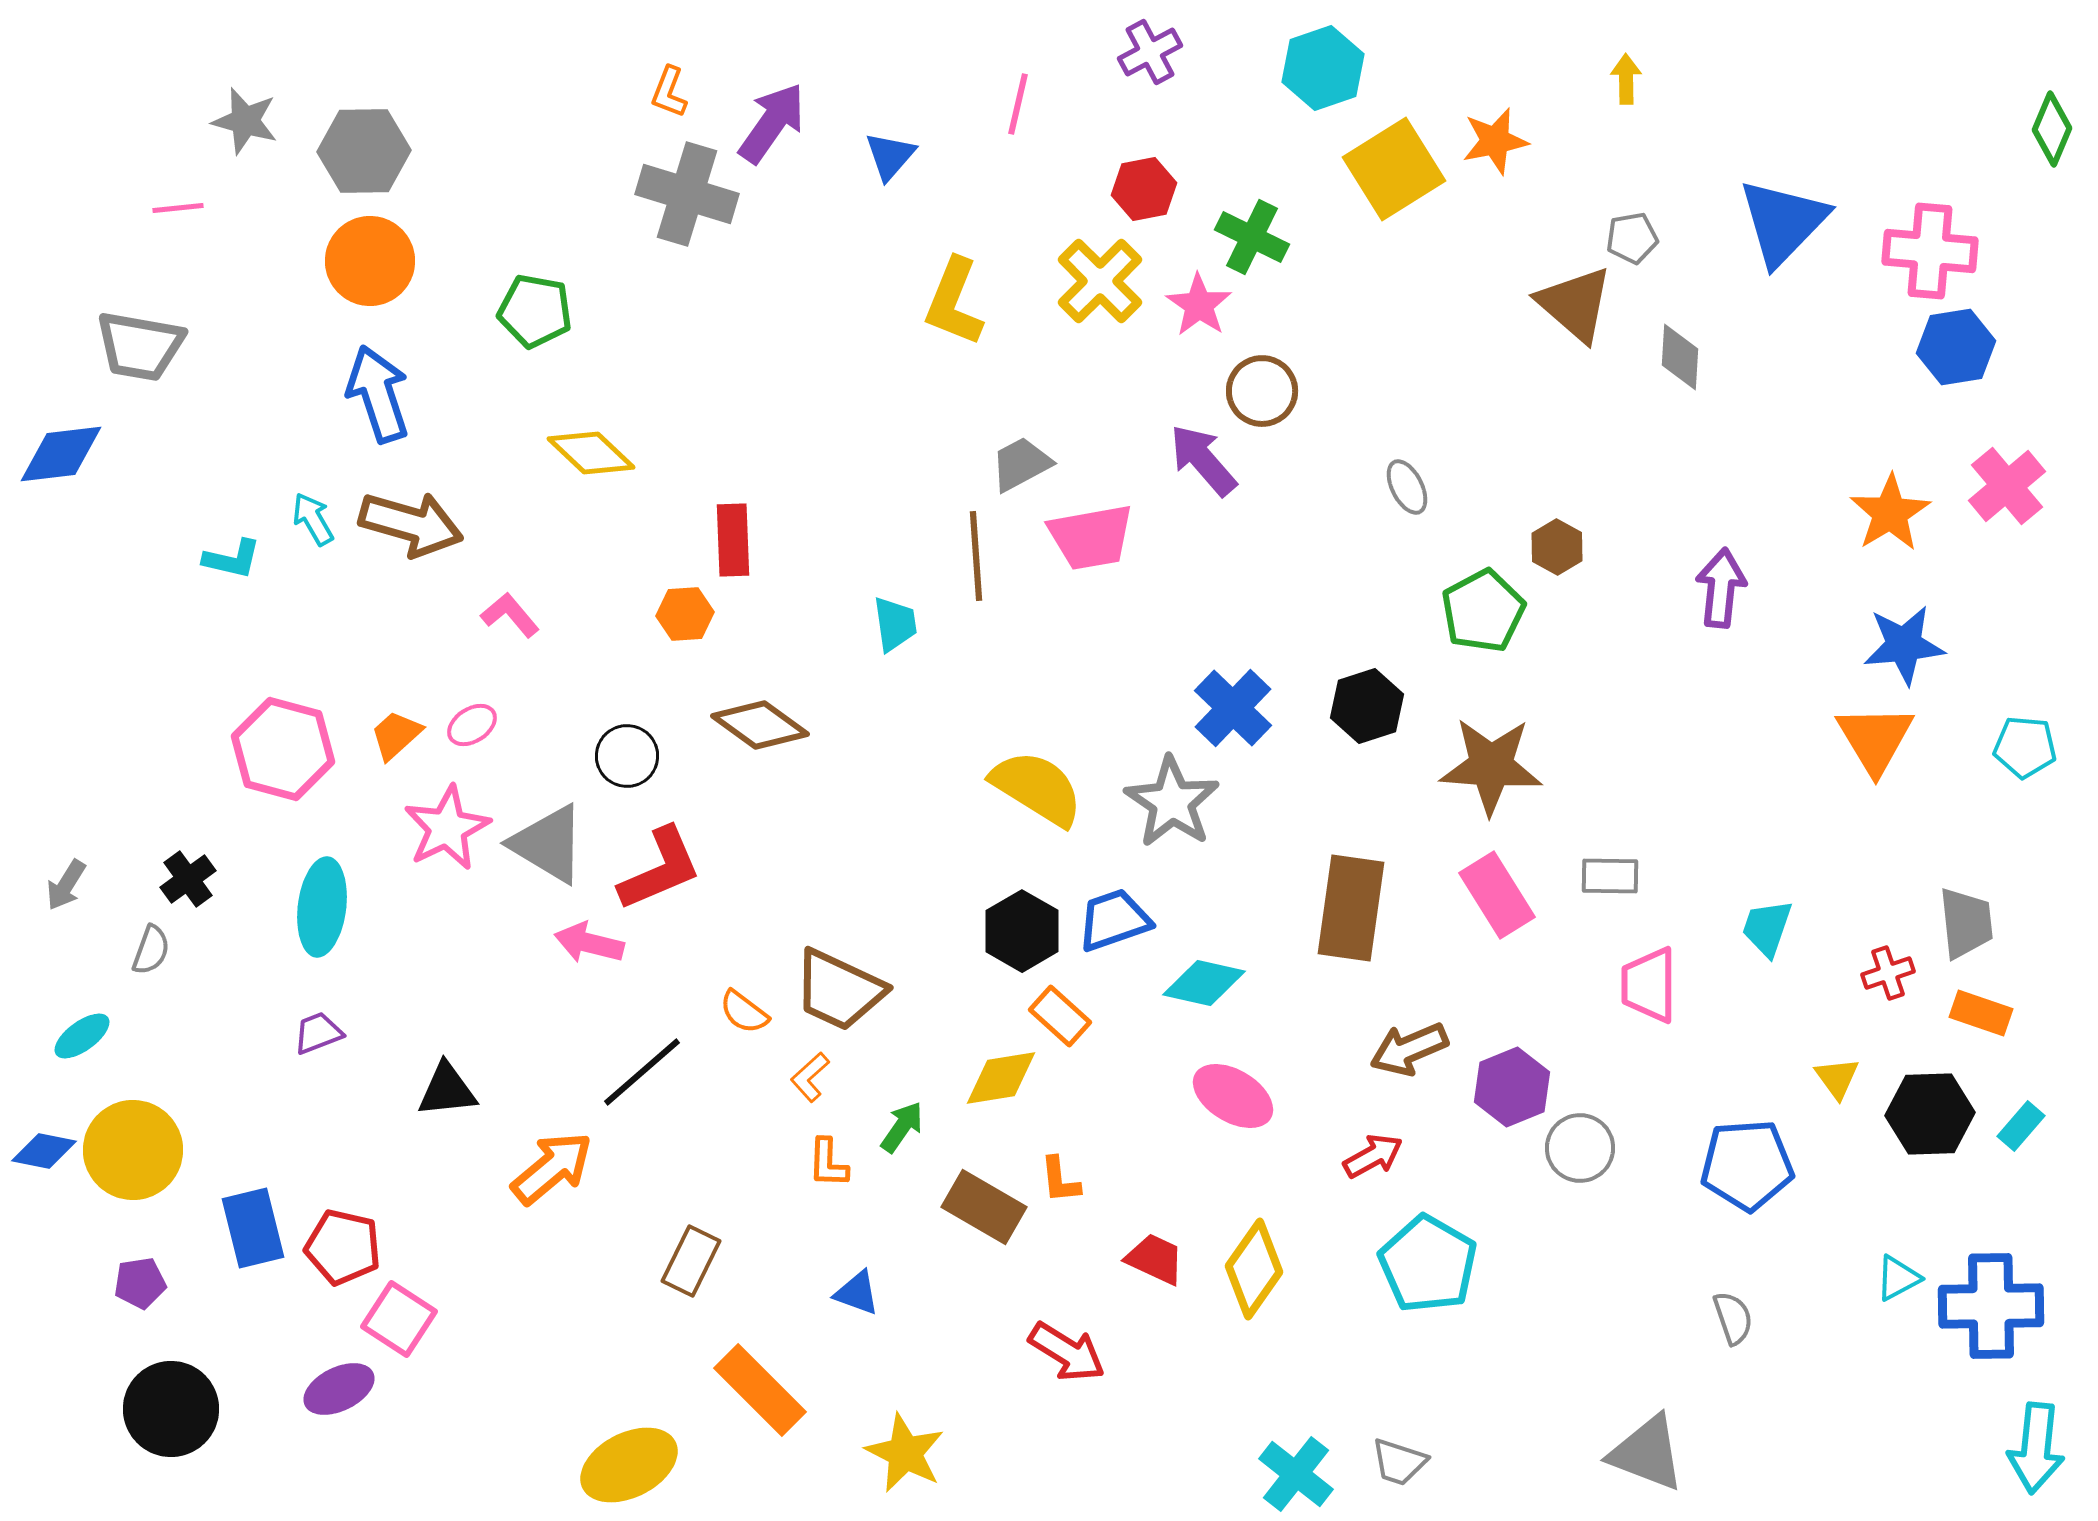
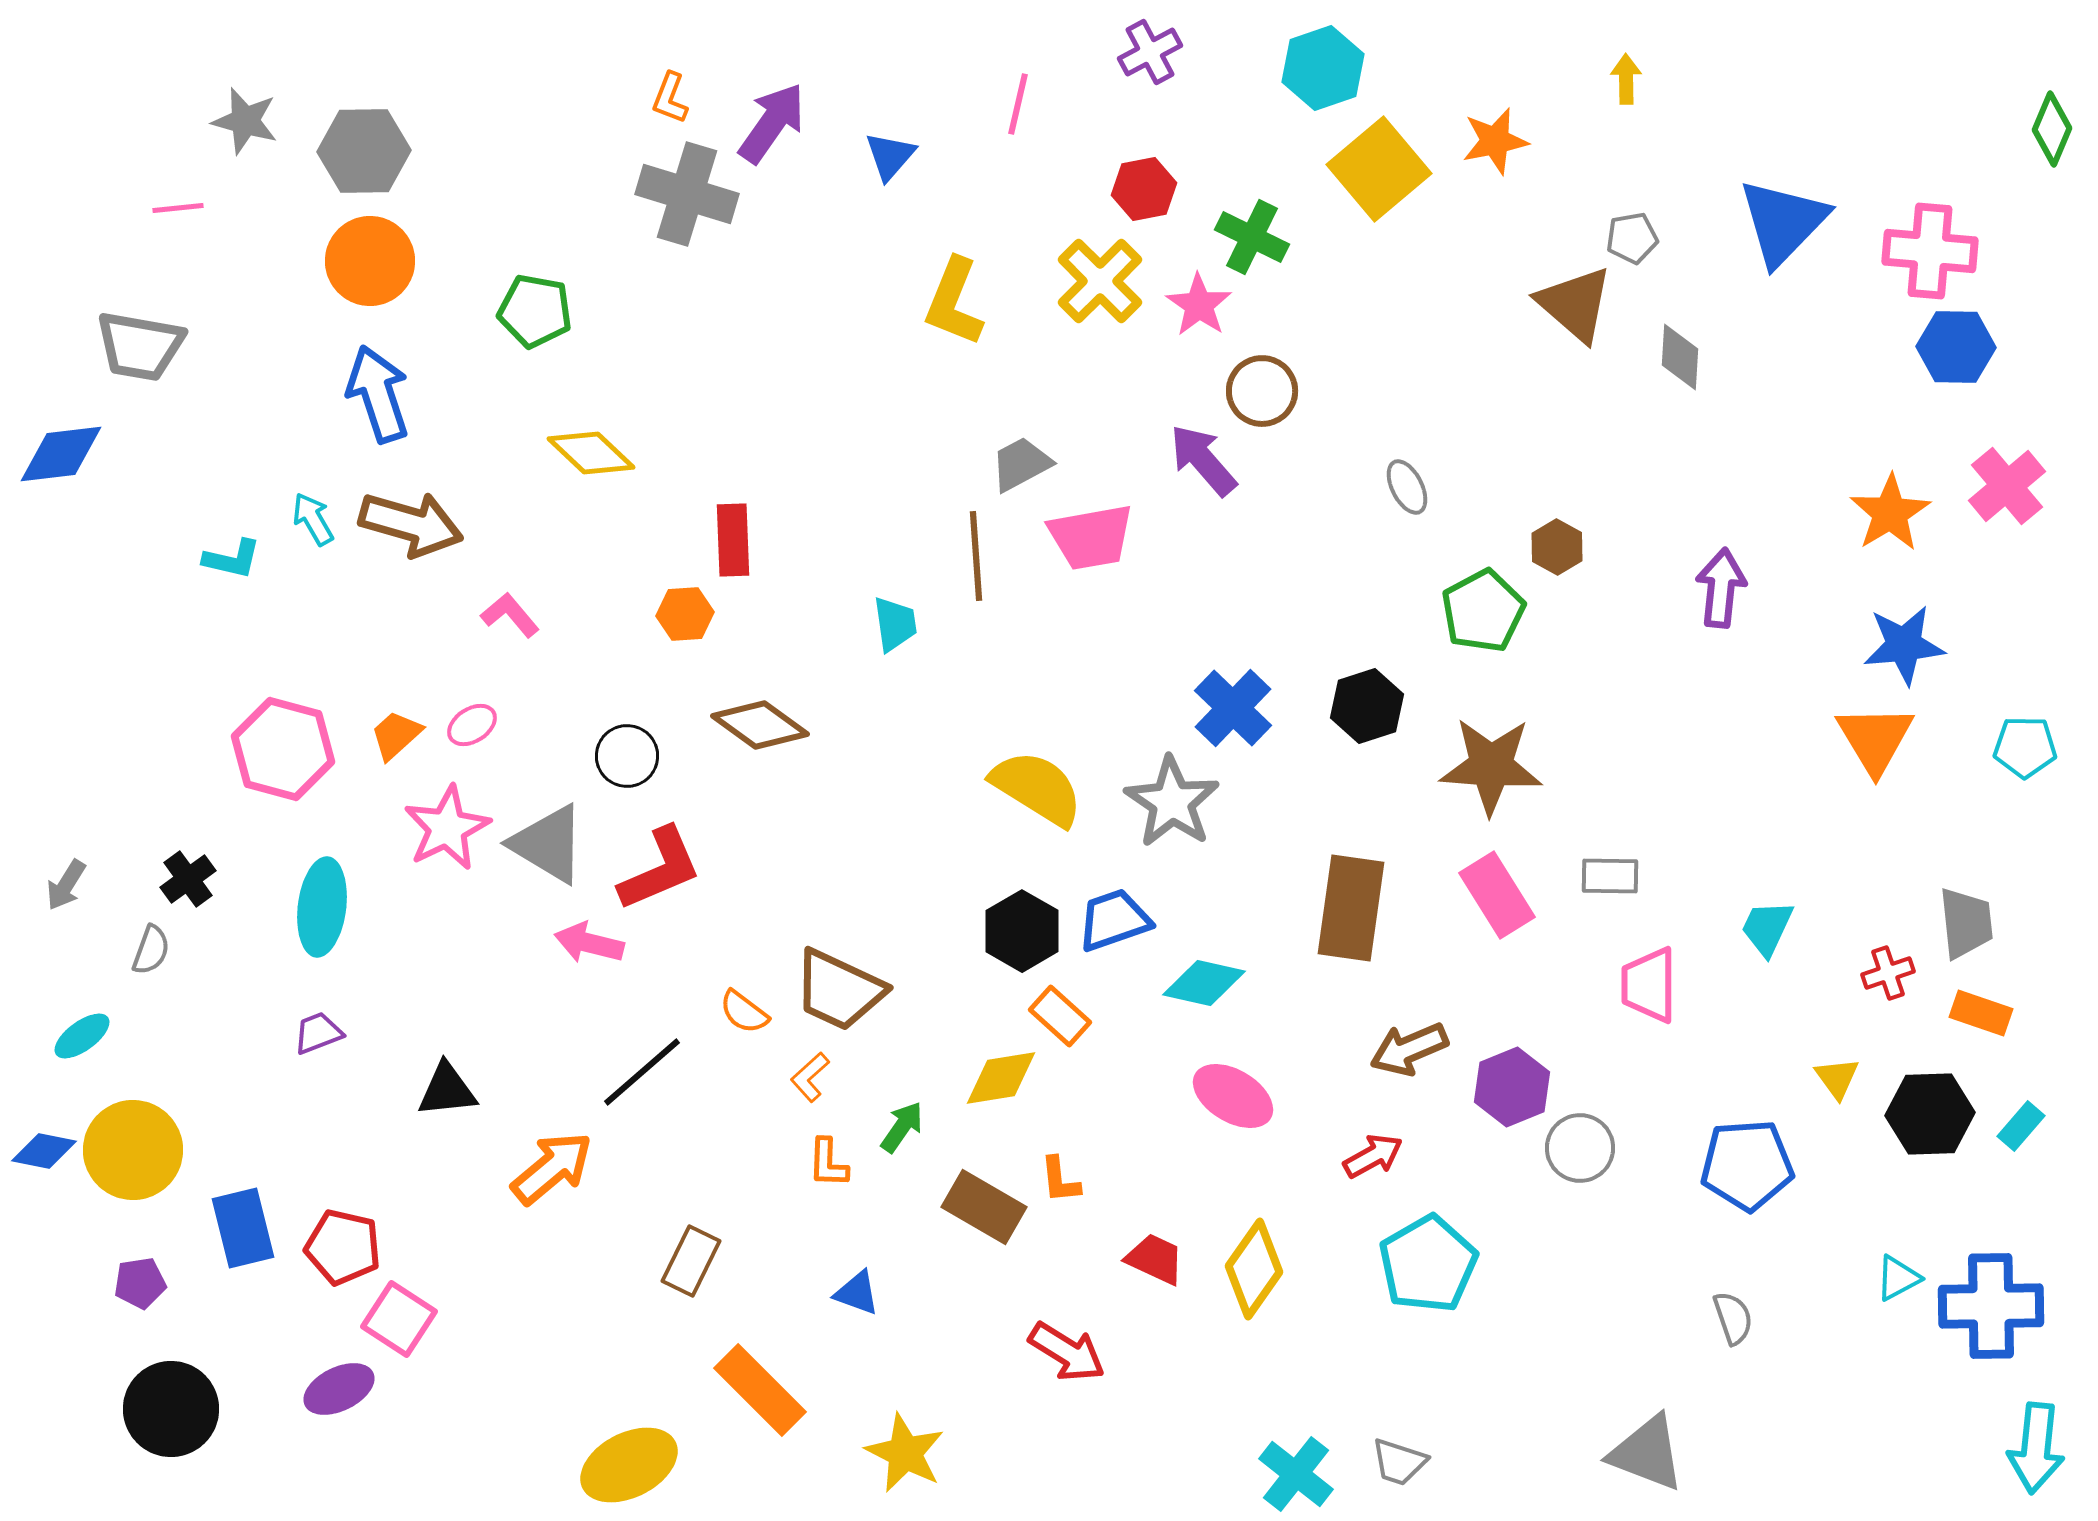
orange L-shape at (669, 92): moved 1 px right, 6 px down
yellow square at (1394, 169): moved 15 px left; rotated 8 degrees counterclockwise
blue hexagon at (1956, 347): rotated 10 degrees clockwise
cyan pentagon at (2025, 747): rotated 4 degrees counterclockwise
cyan trapezoid at (1767, 928): rotated 6 degrees clockwise
blue rectangle at (253, 1228): moved 10 px left
cyan pentagon at (1428, 1264): rotated 12 degrees clockwise
